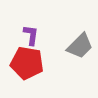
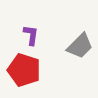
red pentagon: moved 3 px left, 7 px down; rotated 8 degrees clockwise
